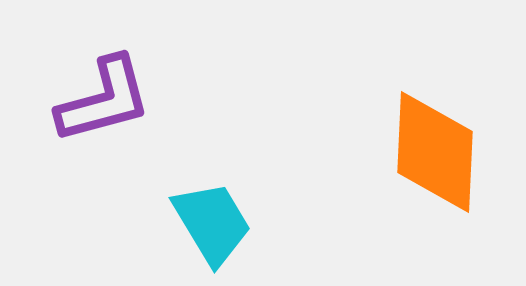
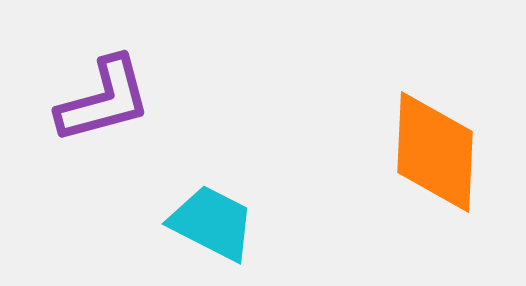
cyan trapezoid: rotated 32 degrees counterclockwise
